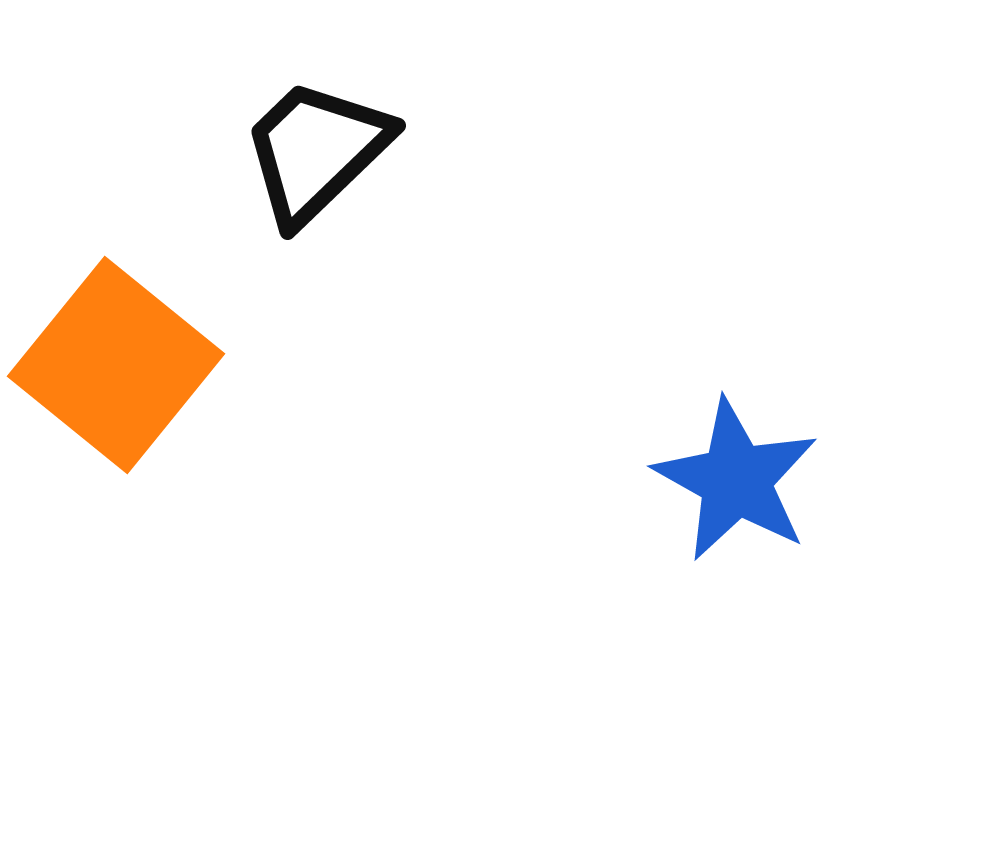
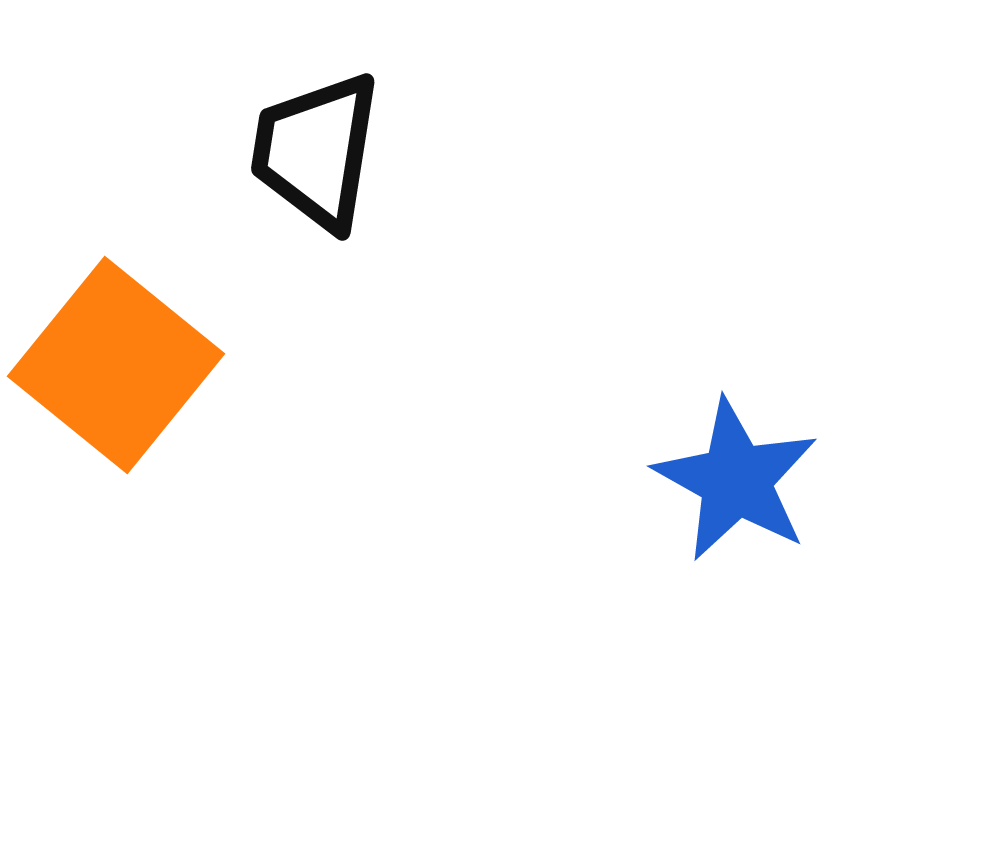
black trapezoid: rotated 37 degrees counterclockwise
